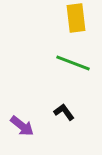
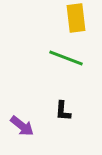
green line: moved 7 px left, 5 px up
black L-shape: moved 1 px left, 1 px up; rotated 140 degrees counterclockwise
